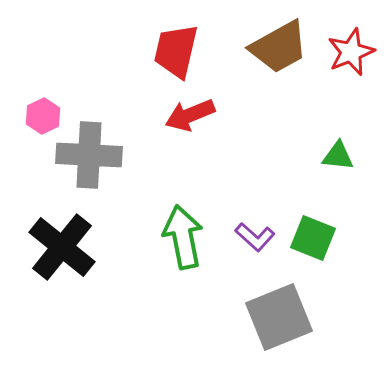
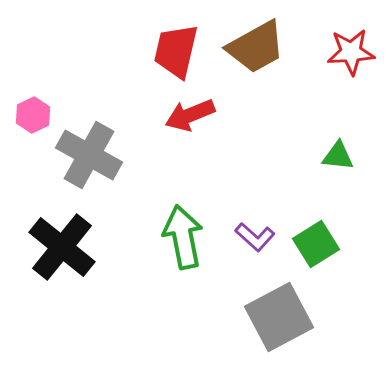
brown trapezoid: moved 23 px left
red star: rotated 18 degrees clockwise
pink hexagon: moved 10 px left, 1 px up
gray cross: rotated 26 degrees clockwise
green square: moved 3 px right, 6 px down; rotated 36 degrees clockwise
gray square: rotated 6 degrees counterclockwise
